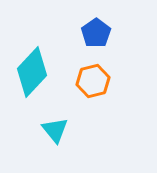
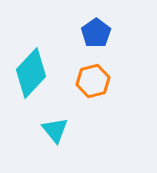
cyan diamond: moved 1 px left, 1 px down
